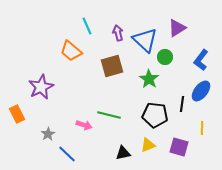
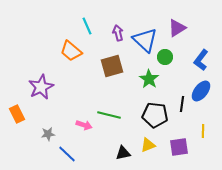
yellow line: moved 1 px right, 3 px down
gray star: rotated 24 degrees clockwise
purple square: rotated 24 degrees counterclockwise
